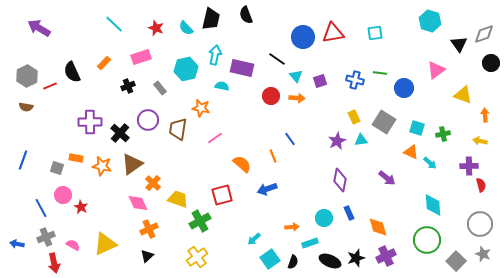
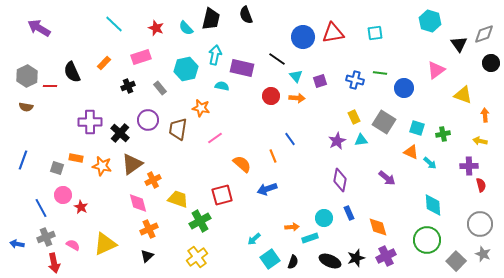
red line at (50, 86): rotated 24 degrees clockwise
orange cross at (153, 183): moved 3 px up; rotated 21 degrees clockwise
pink diamond at (138, 203): rotated 10 degrees clockwise
cyan rectangle at (310, 243): moved 5 px up
